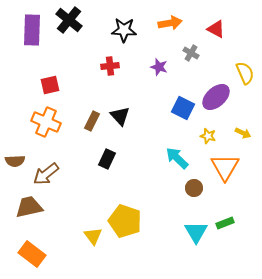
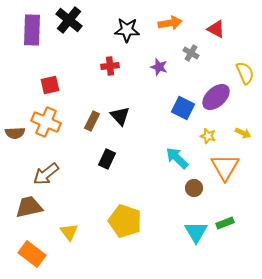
black star: moved 3 px right
brown semicircle: moved 28 px up
yellow triangle: moved 24 px left, 4 px up
